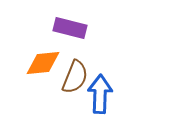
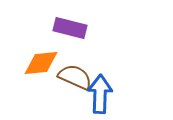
orange diamond: moved 2 px left
brown semicircle: rotated 88 degrees counterclockwise
